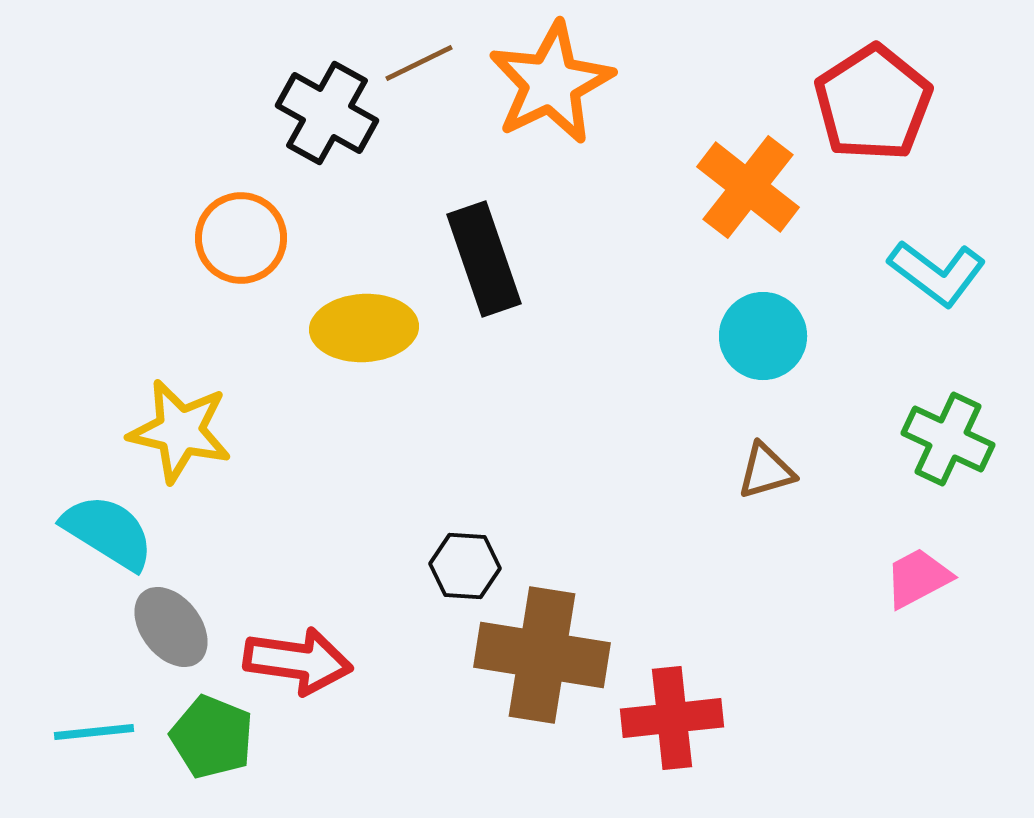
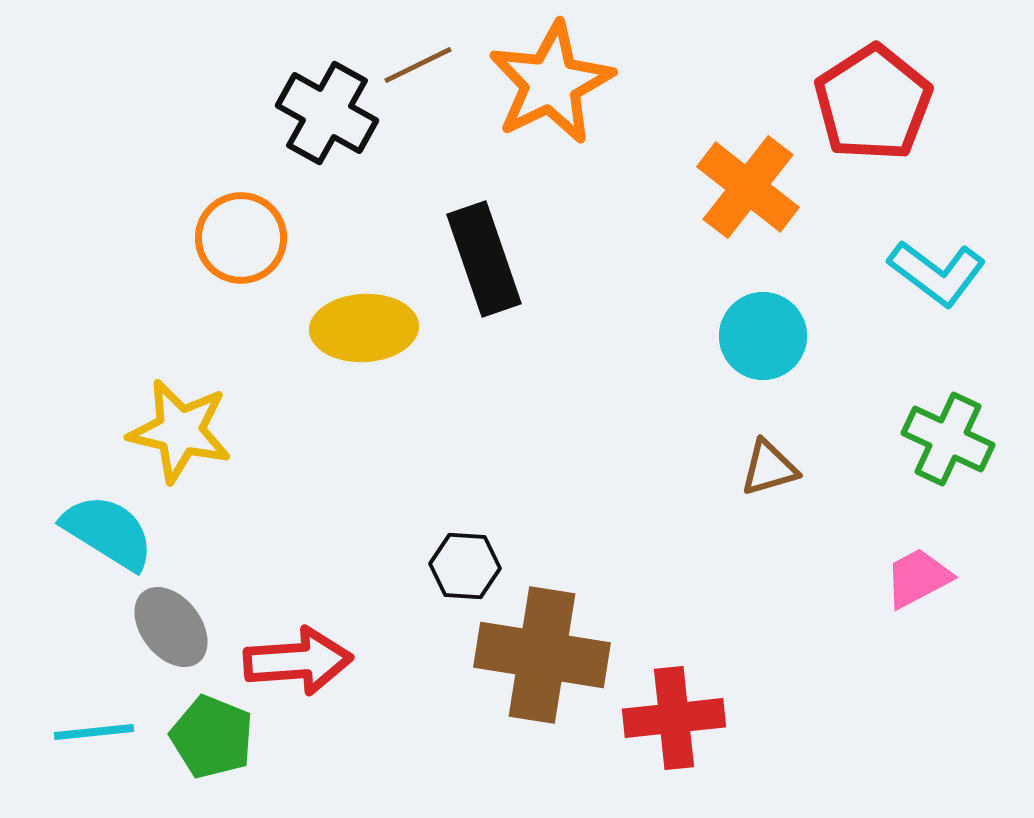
brown line: moved 1 px left, 2 px down
brown triangle: moved 3 px right, 3 px up
red arrow: rotated 12 degrees counterclockwise
red cross: moved 2 px right
